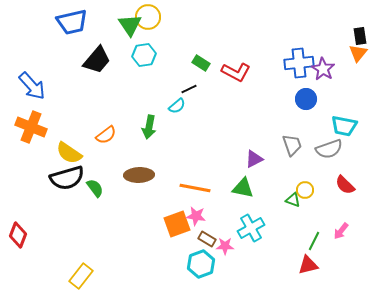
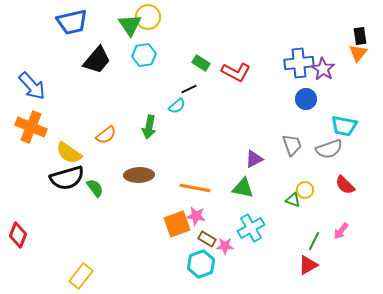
red triangle at (308, 265): rotated 15 degrees counterclockwise
